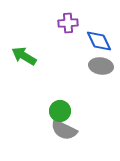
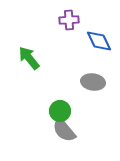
purple cross: moved 1 px right, 3 px up
green arrow: moved 5 px right, 2 px down; rotated 20 degrees clockwise
gray ellipse: moved 8 px left, 16 px down
gray semicircle: rotated 24 degrees clockwise
